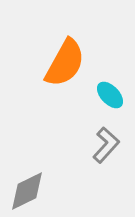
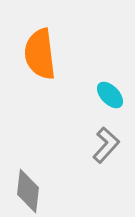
orange semicircle: moved 25 px left, 9 px up; rotated 144 degrees clockwise
gray diamond: moved 1 px right; rotated 57 degrees counterclockwise
